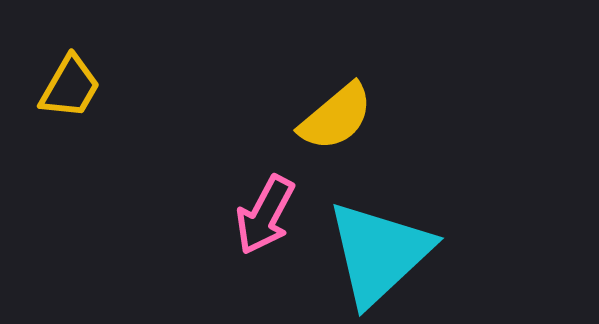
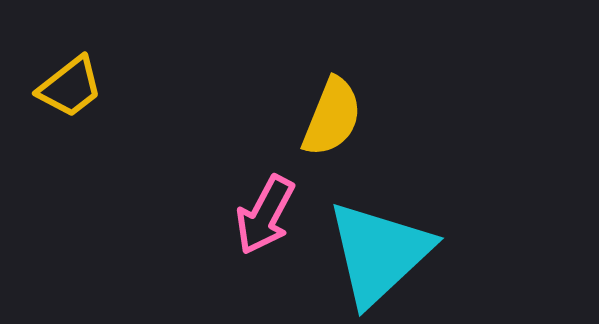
yellow trapezoid: rotated 22 degrees clockwise
yellow semicircle: moved 4 px left; rotated 28 degrees counterclockwise
